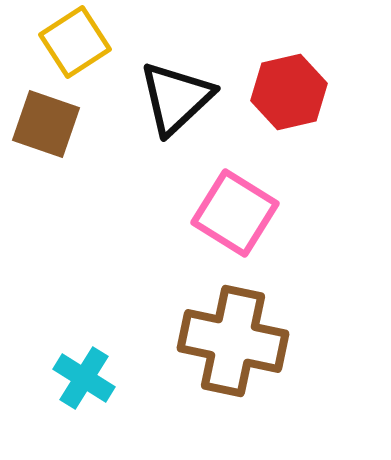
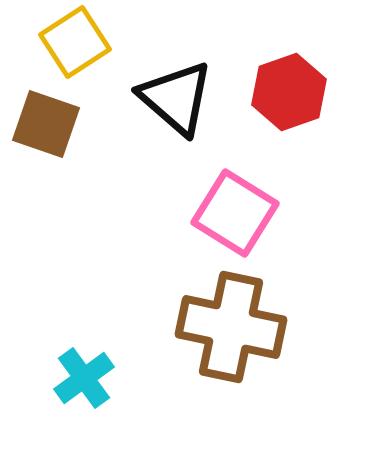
red hexagon: rotated 6 degrees counterclockwise
black triangle: rotated 36 degrees counterclockwise
brown cross: moved 2 px left, 14 px up
cyan cross: rotated 22 degrees clockwise
